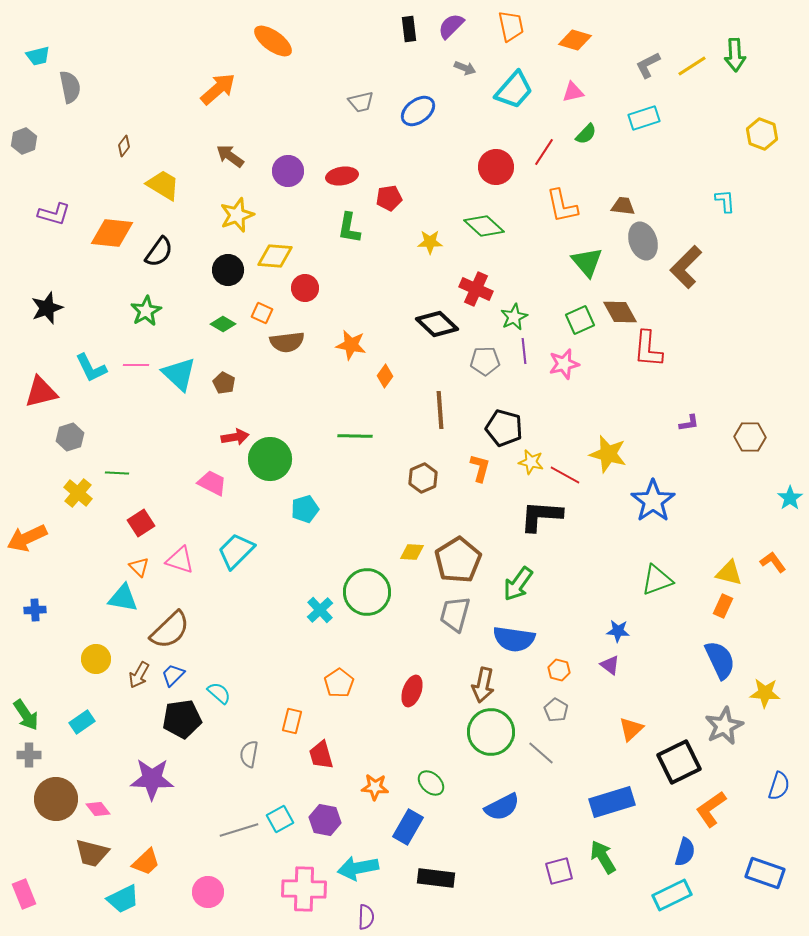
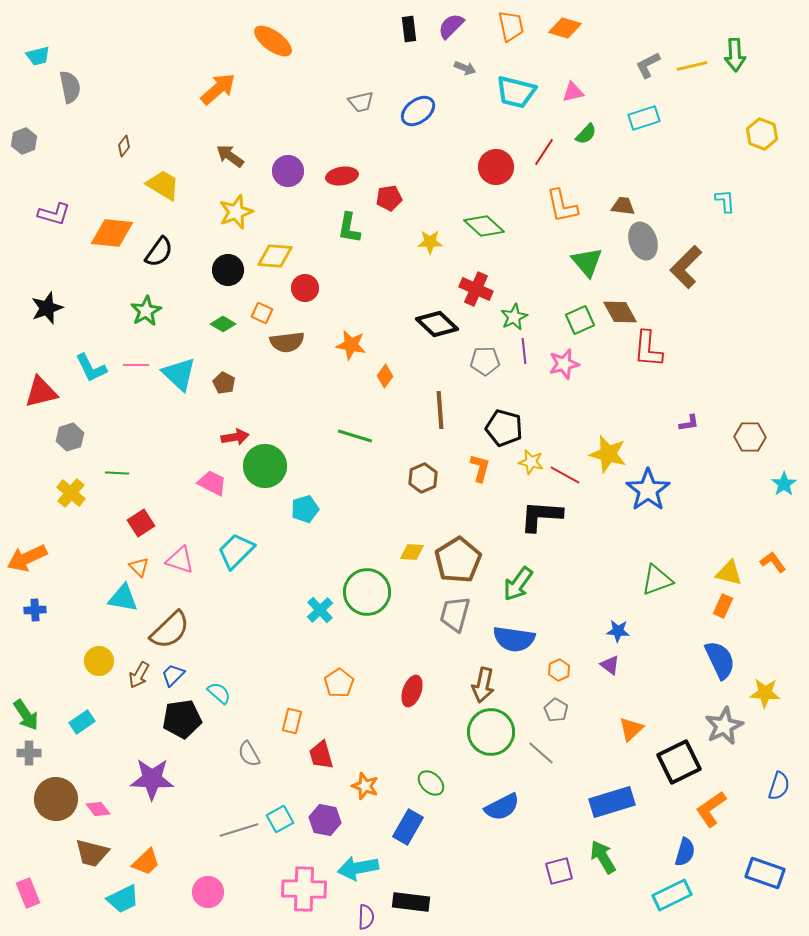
orange diamond at (575, 40): moved 10 px left, 12 px up
yellow line at (692, 66): rotated 20 degrees clockwise
cyan trapezoid at (514, 90): moved 2 px right, 2 px down; rotated 63 degrees clockwise
yellow star at (237, 215): moved 1 px left, 3 px up
green line at (355, 436): rotated 16 degrees clockwise
green circle at (270, 459): moved 5 px left, 7 px down
yellow cross at (78, 493): moved 7 px left
cyan star at (790, 498): moved 6 px left, 14 px up
blue star at (653, 501): moved 5 px left, 11 px up
orange arrow at (27, 538): moved 20 px down
yellow circle at (96, 659): moved 3 px right, 2 px down
orange hexagon at (559, 670): rotated 20 degrees clockwise
gray semicircle at (249, 754): rotated 40 degrees counterclockwise
gray cross at (29, 755): moved 2 px up
orange star at (375, 787): moved 10 px left, 1 px up; rotated 16 degrees clockwise
black rectangle at (436, 878): moved 25 px left, 24 px down
pink rectangle at (24, 894): moved 4 px right, 1 px up
